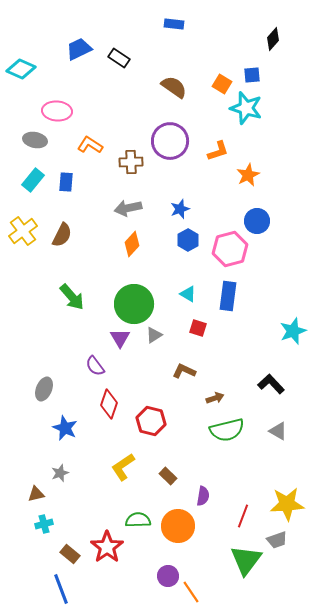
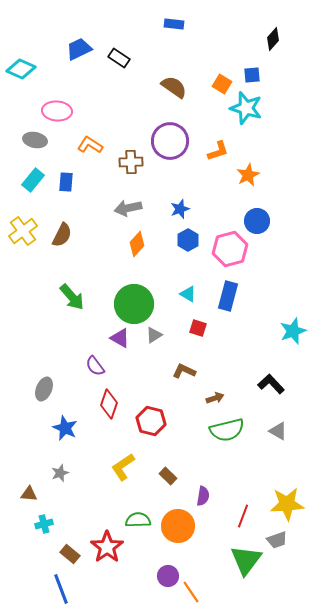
orange diamond at (132, 244): moved 5 px right
blue rectangle at (228, 296): rotated 8 degrees clockwise
purple triangle at (120, 338): rotated 30 degrees counterclockwise
brown triangle at (36, 494): moved 7 px left; rotated 18 degrees clockwise
